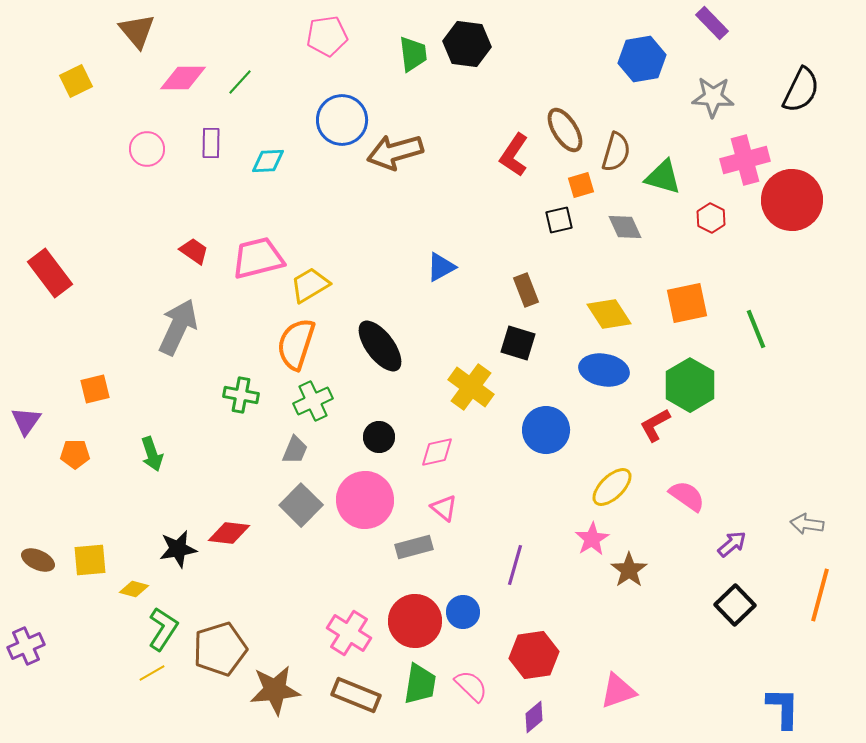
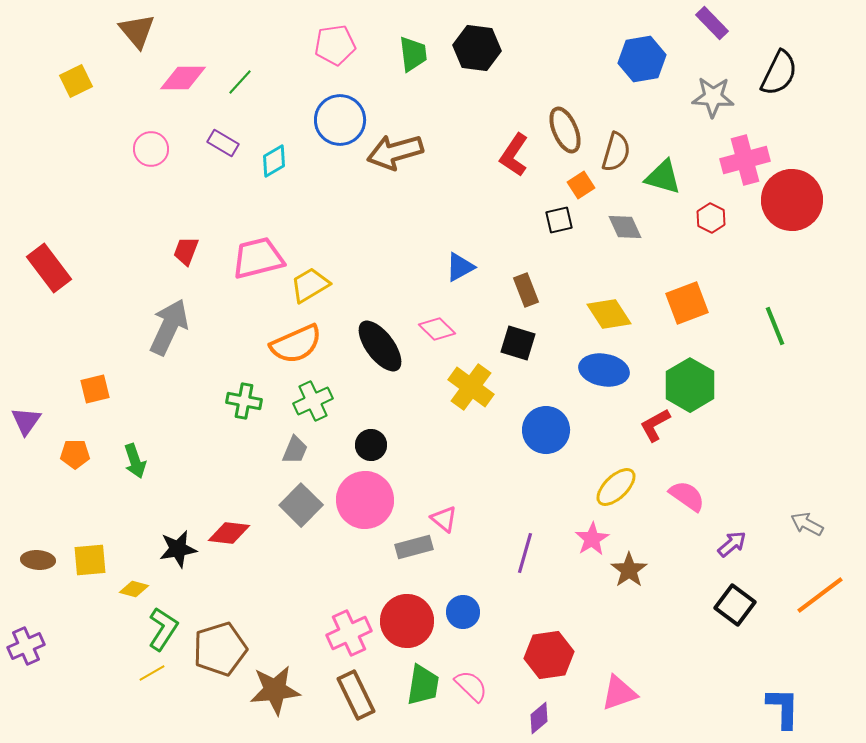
pink pentagon at (327, 36): moved 8 px right, 9 px down
black hexagon at (467, 44): moved 10 px right, 4 px down
black semicircle at (801, 90): moved 22 px left, 17 px up
blue circle at (342, 120): moved 2 px left
brown ellipse at (565, 130): rotated 9 degrees clockwise
purple rectangle at (211, 143): moved 12 px right; rotated 60 degrees counterclockwise
pink circle at (147, 149): moved 4 px right
cyan diamond at (268, 161): moved 6 px right; rotated 28 degrees counterclockwise
orange square at (581, 185): rotated 16 degrees counterclockwise
red trapezoid at (194, 251): moved 8 px left; rotated 104 degrees counterclockwise
blue triangle at (441, 267): moved 19 px right
red rectangle at (50, 273): moved 1 px left, 5 px up
orange square at (687, 303): rotated 9 degrees counterclockwise
gray arrow at (178, 327): moved 9 px left
green line at (756, 329): moved 19 px right, 3 px up
orange semicircle at (296, 344): rotated 132 degrees counterclockwise
green cross at (241, 395): moved 3 px right, 6 px down
black circle at (379, 437): moved 8 px left, 8 px down
pink diamond at (437, 452): moved 123 px up; rotated 57 degrees clockwise
green arrow at (152, 454): moved 17 px left, 7 px down
yellow ellipse at (612, 487): moved 4 px right
pink triangle at (444, 508): moved 11 px down
gray arrow at (807, 524): rotated 20 degrees clockwise
brown ellipse at (38, 560): rotated 20 degrees counterclockwise
purple line at (515, 565): moved 10 px right, 12 px up
orange line at (820, 595): rotated 38 degrees clockwise
black square at (735, 605): rotated 9 degrees counterclockwise
red circle at (415, 621): moved 8 px left
pink cross at (349, 633): rotated 33 degrees clockwise
red hexagon at (534, 655): moved 15 px right
green trapezoid at (420, 684): moved 3 px right, 1 px down
pink triangle at (618, 691): moved 1 px right, 2 px down
brown rectangle at (356, 695): rotated 42 degrees clockwise
purple diamond at (534, 717): moved 5 px right, 1 px down
